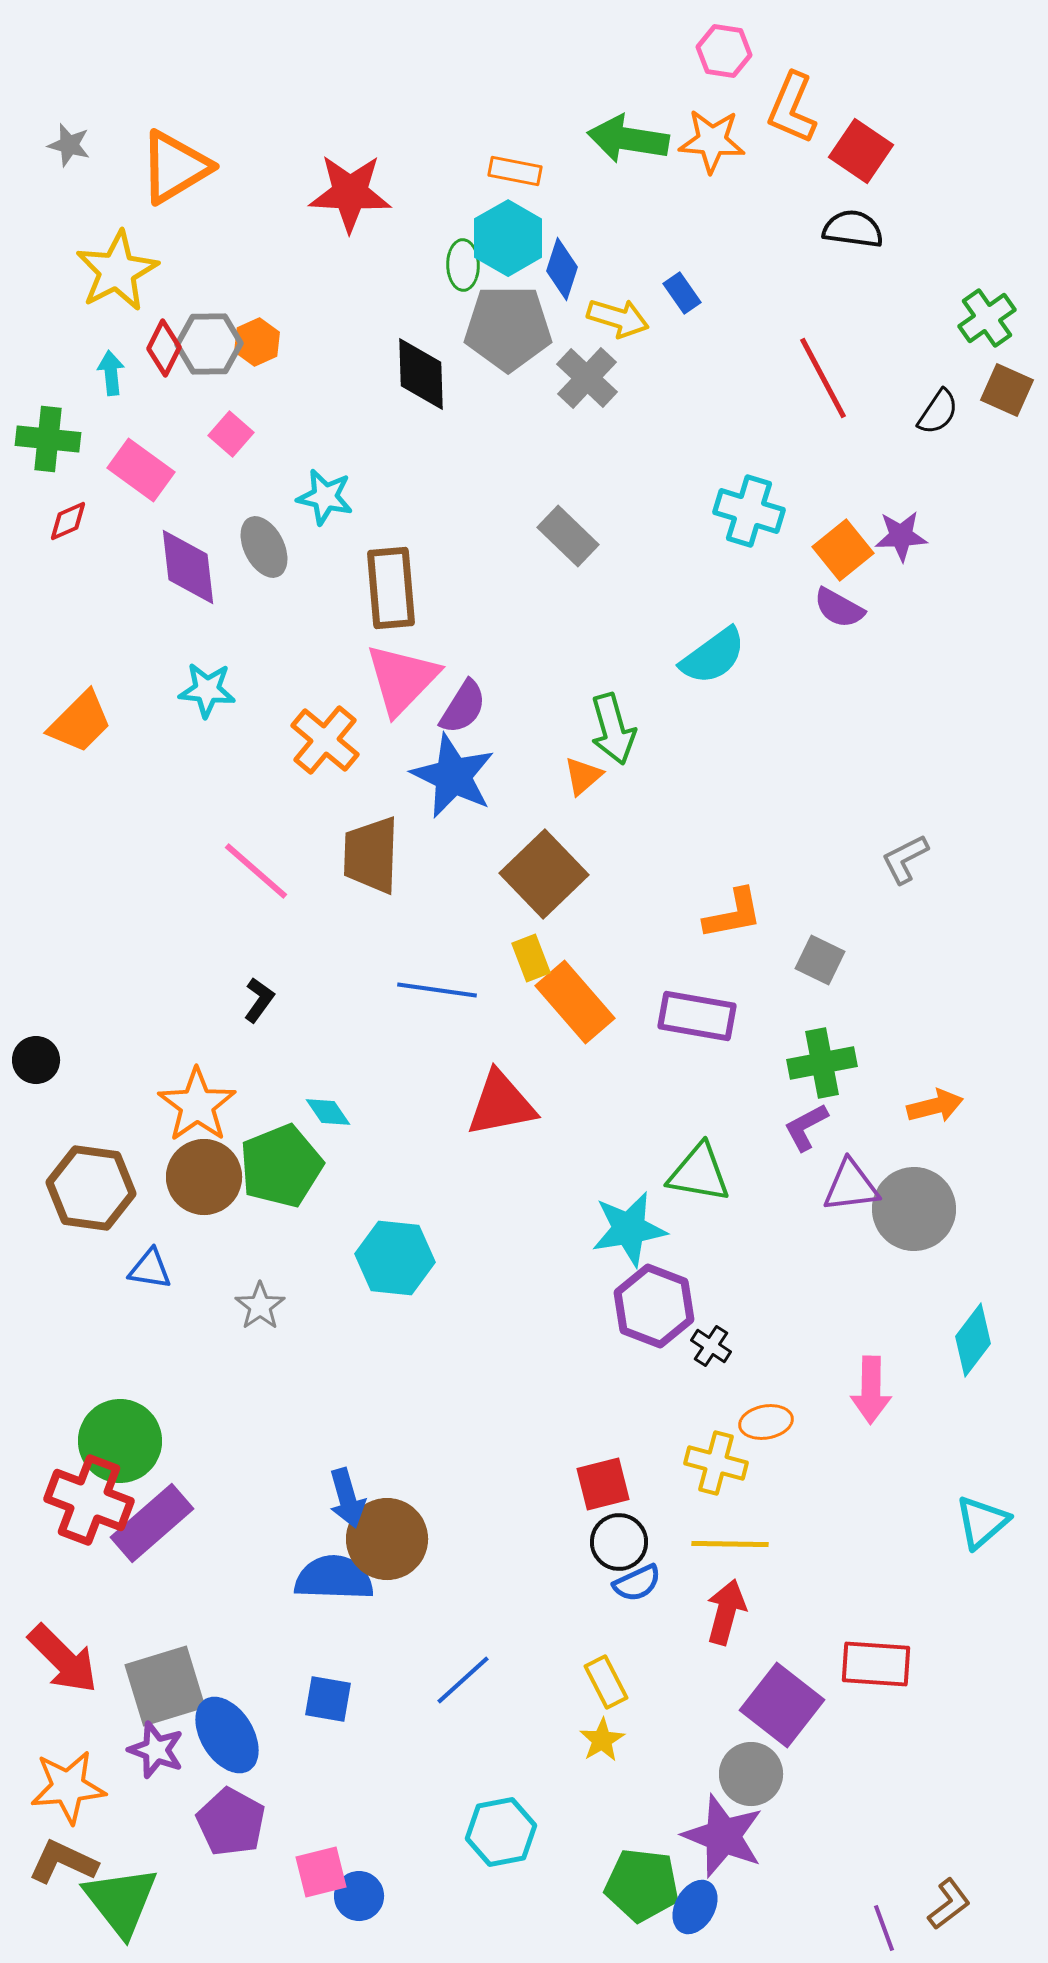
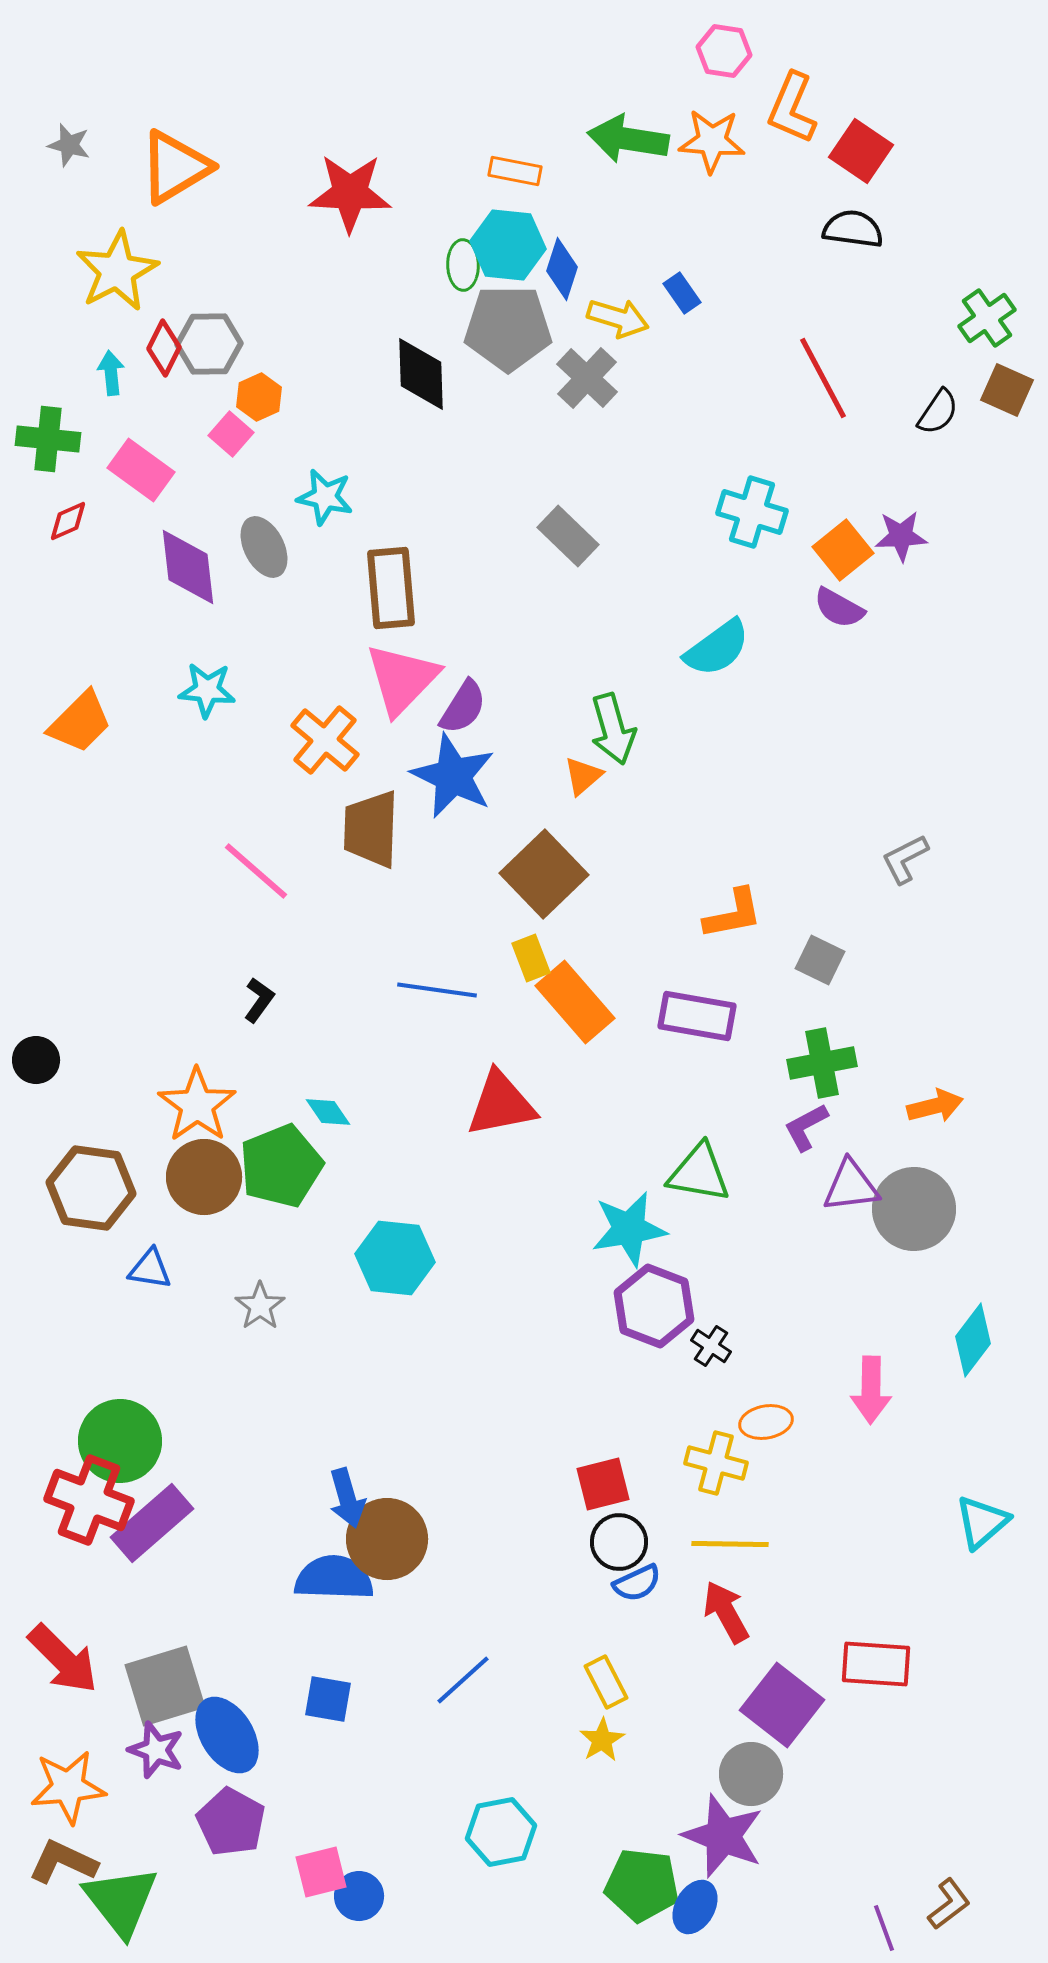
cyan hexagon at (508, 238): moved 7 px down; rotated 24 degrees counterclockwise
orange hexagon at (257, 342): moved 2 px right, 55 px down
cyan cross at (749, 511): moved 3 px right, 1 px down
cyan semicircle at (713, 656): moved 4 px right, 8 px up
brown trapezoid at (371, 855): moved 26 px up
red arrow at (726, 1612): rotated 44 degrees counterclockwise
